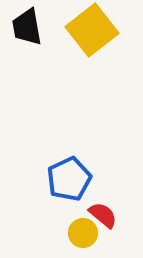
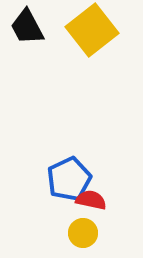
black trapezoid: rotated 18 degrees counterclockwise
red semicircle: moved 12 px left, 15 px up; rotated 28 degrees counterclockwise
